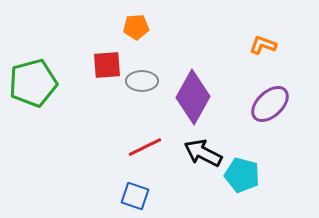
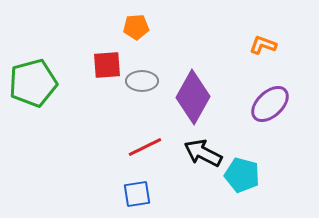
blue square: moved 2 px right, 2 px up; rotated 28 degrees counterclockwise
